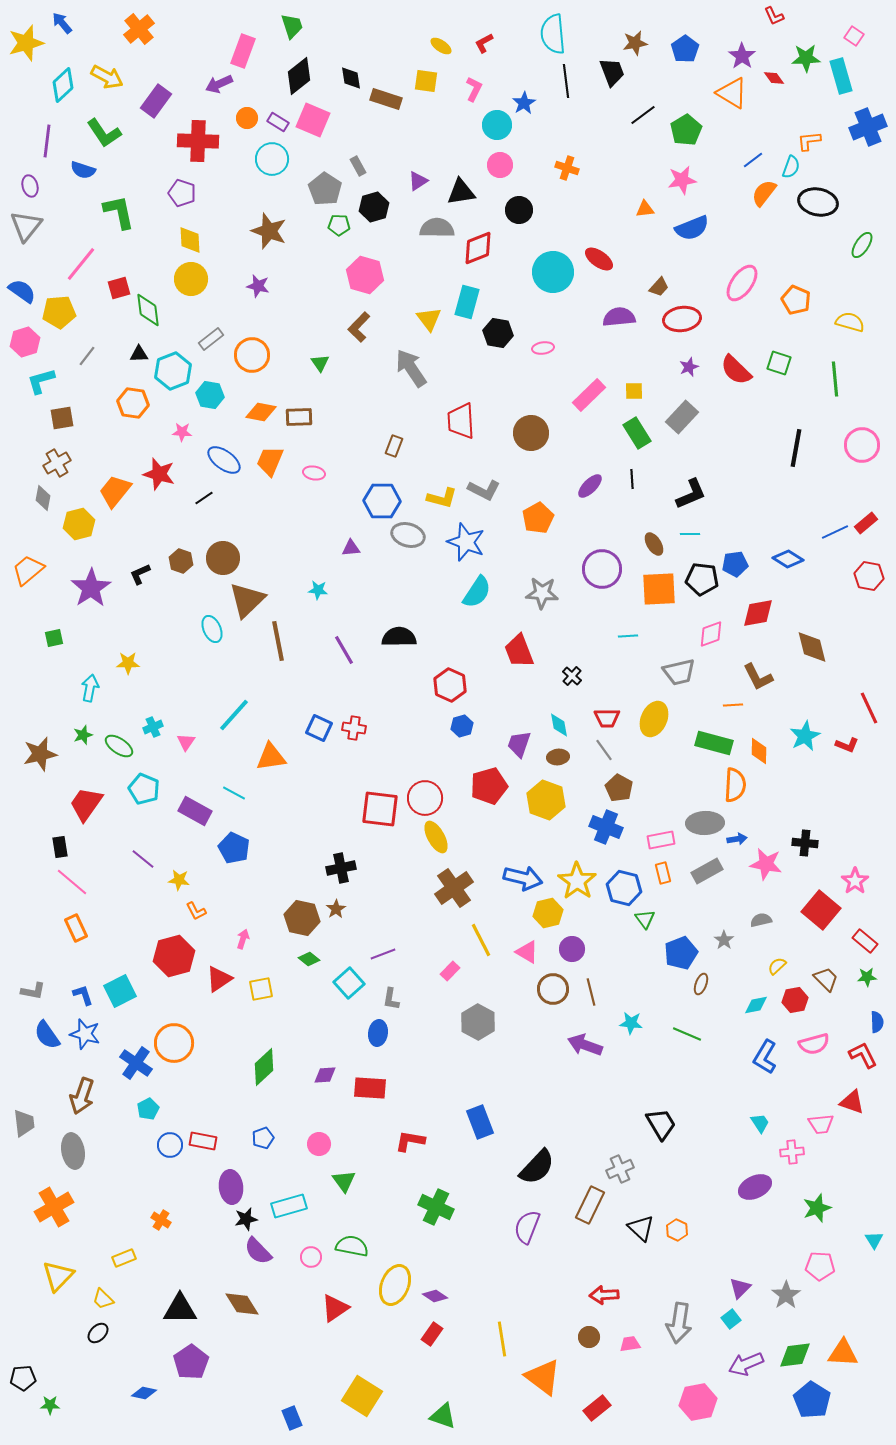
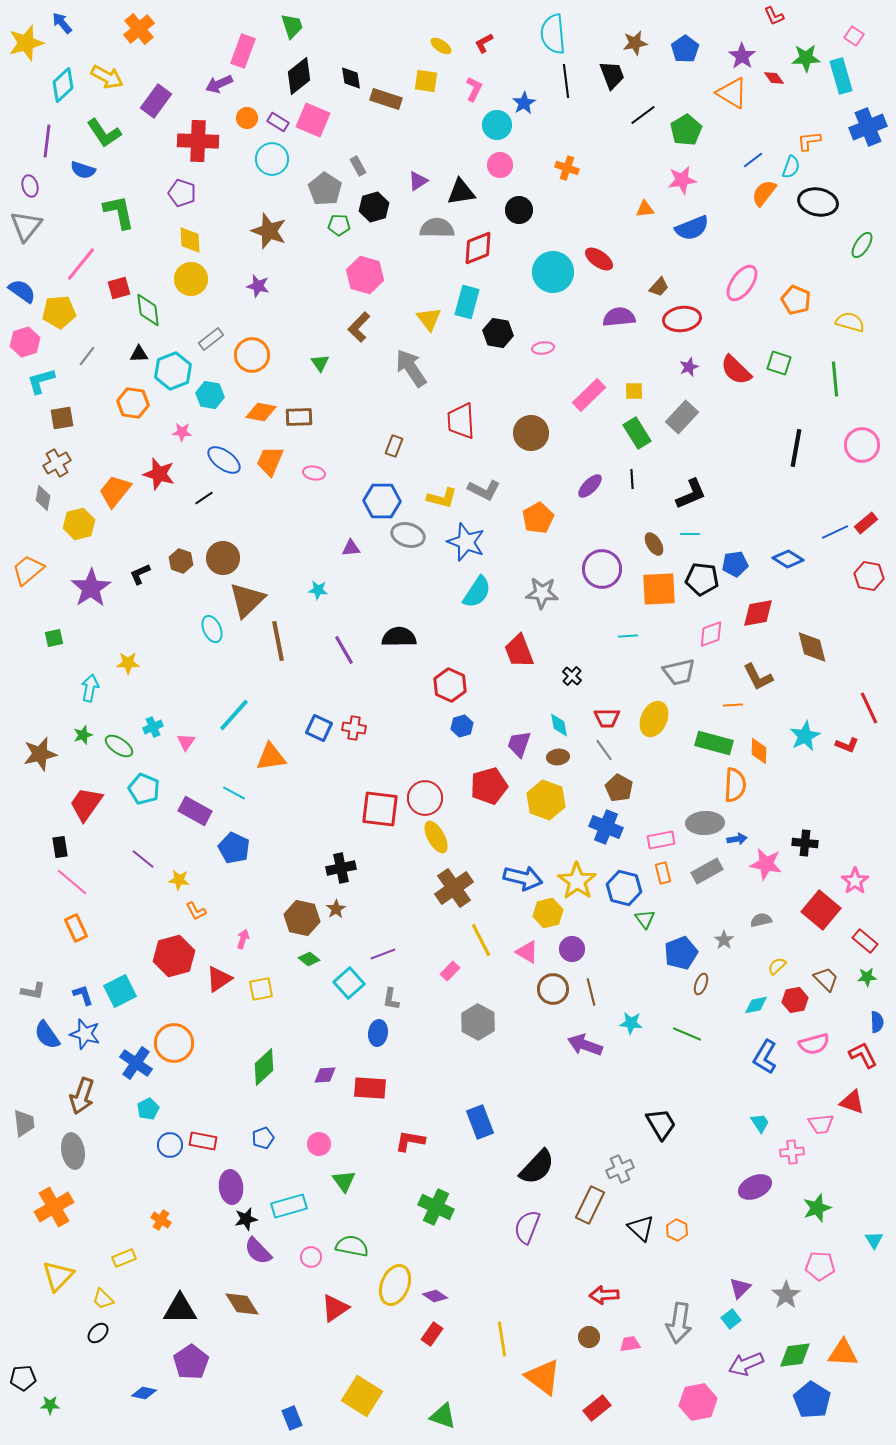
black trapezoid at (612, 72): moved 3 px down
